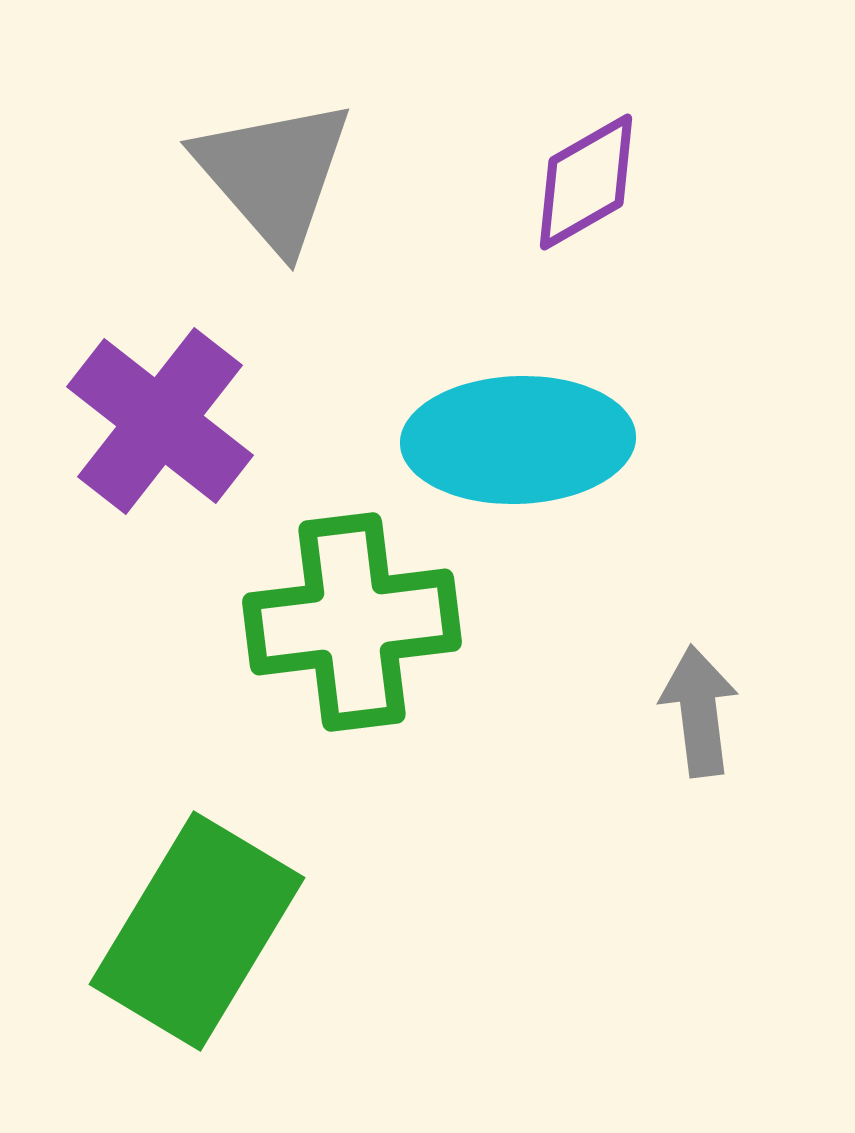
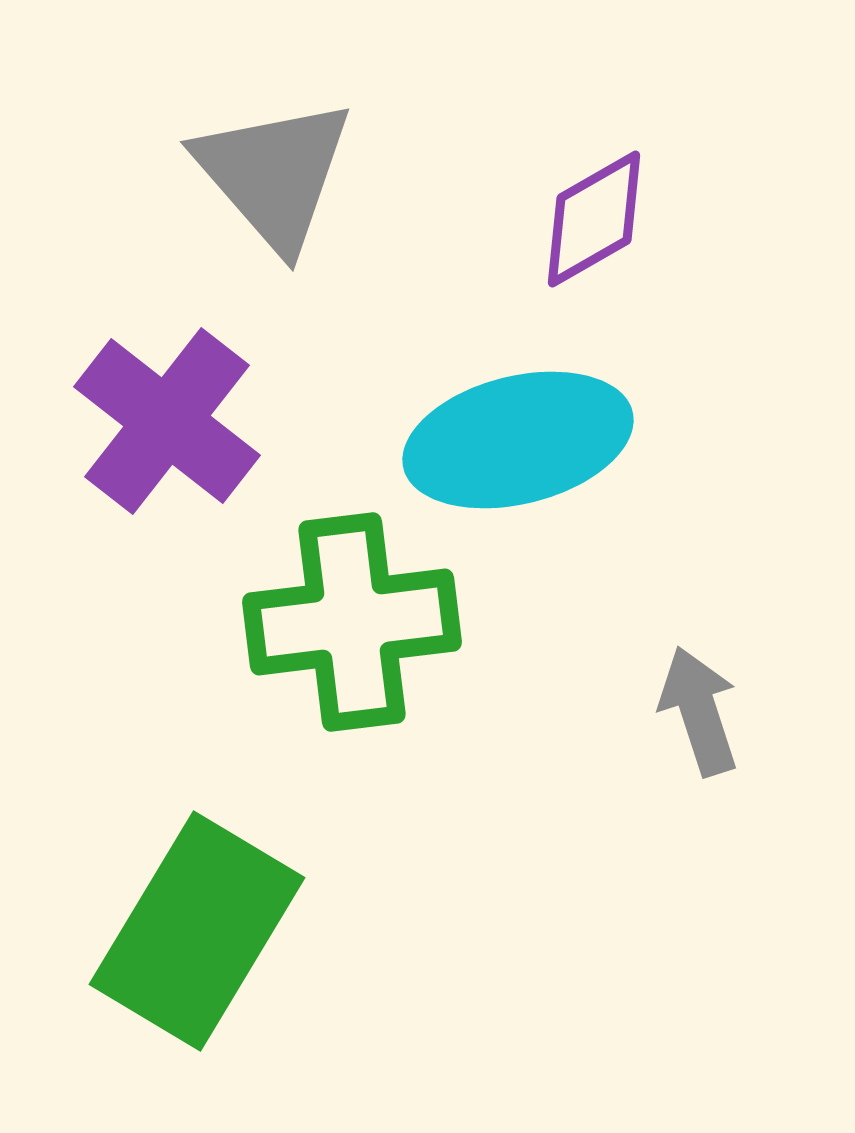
purple diamond: moved 8 px right, 37 px down
purple cross: moved 7 px right
cyan ellipse: rotated 12 degrees counterclockwise
gray arrow: rotated 11 degrees counterclockwise
